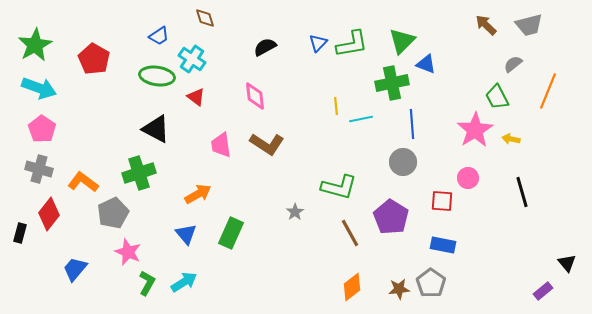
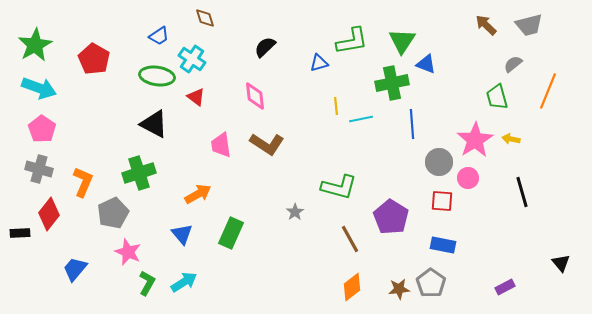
green triangle at (402, 41): rotated 12 degrees counterclockwise
blue triangle at (318, 43): moved 1 px right, 20 px down; rotated 30 degrees clockwise
green L-shape at (352, 44): moved 3 px up
black semicircle at (265, 47): rotated 15 degrees counterclockwise
green trapezoid at (497, 97): rotated 12 degrees clockwise
black triangle at (156, 129): moved 2 px left, 5 px up
pink star at (475, 130): moved 10 px down
gray circle at (403, 162): moved 36 px right
orange L-shape at (83, 182): rotated 76 degrees clockwise
black rectangle at (20, 233): rotated 72 degrees clockwise
brown line at (350, 233): moved 6 px down
blue triangle at (186, 234): moved 4 px left
black triangle at (567, 263): moved 6 px left
purple rectangle at (543, 291): moved 38 px left, 4 px up; rotated 12 degrees clockwise
